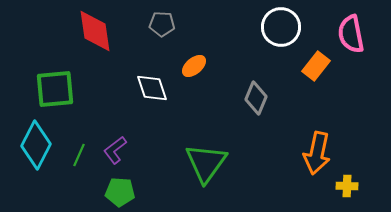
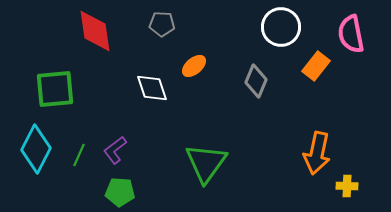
gray diamond: moved 17 px up
cyan diamond: moved 4 px down
